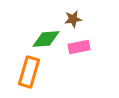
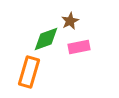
brown star: moved 3 px left, 2 px down; rotated 18 degrees counterclockwise
green diamond: rotated 16 degrees counterclockwise
